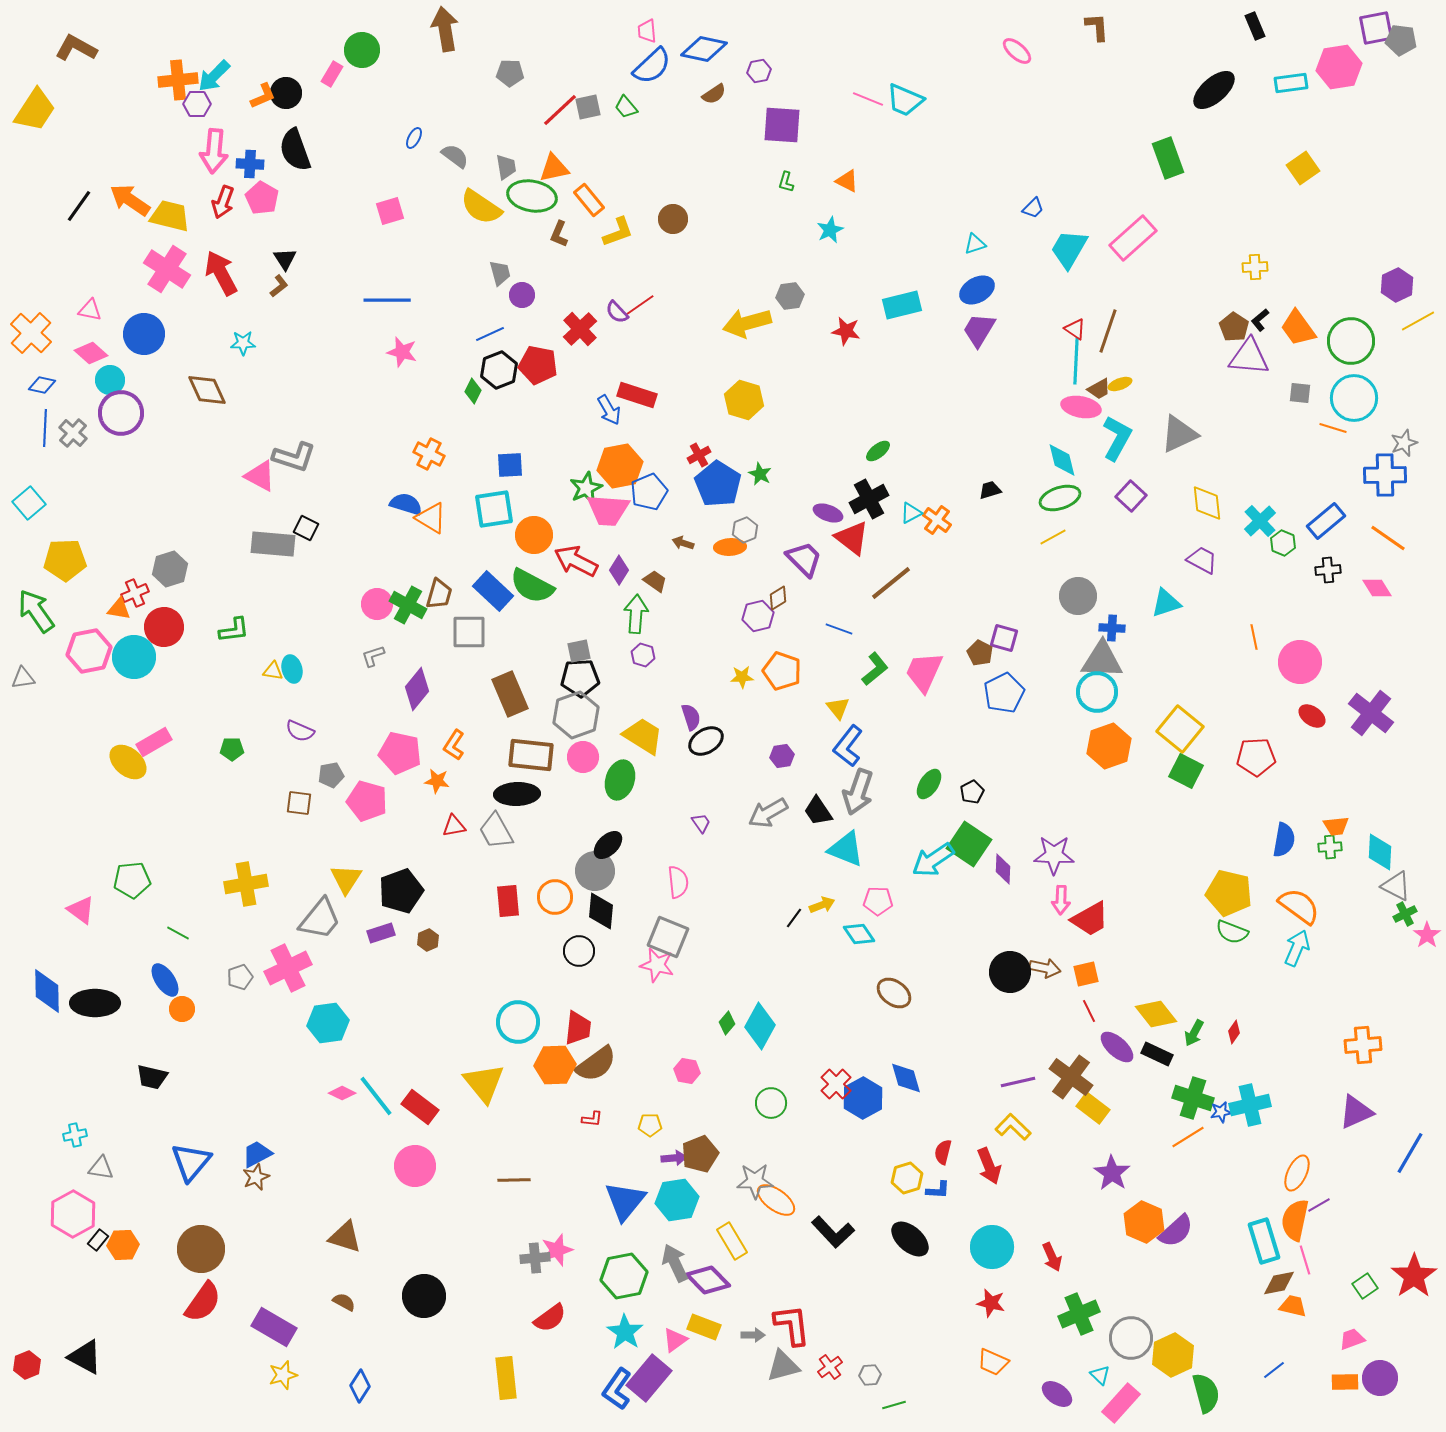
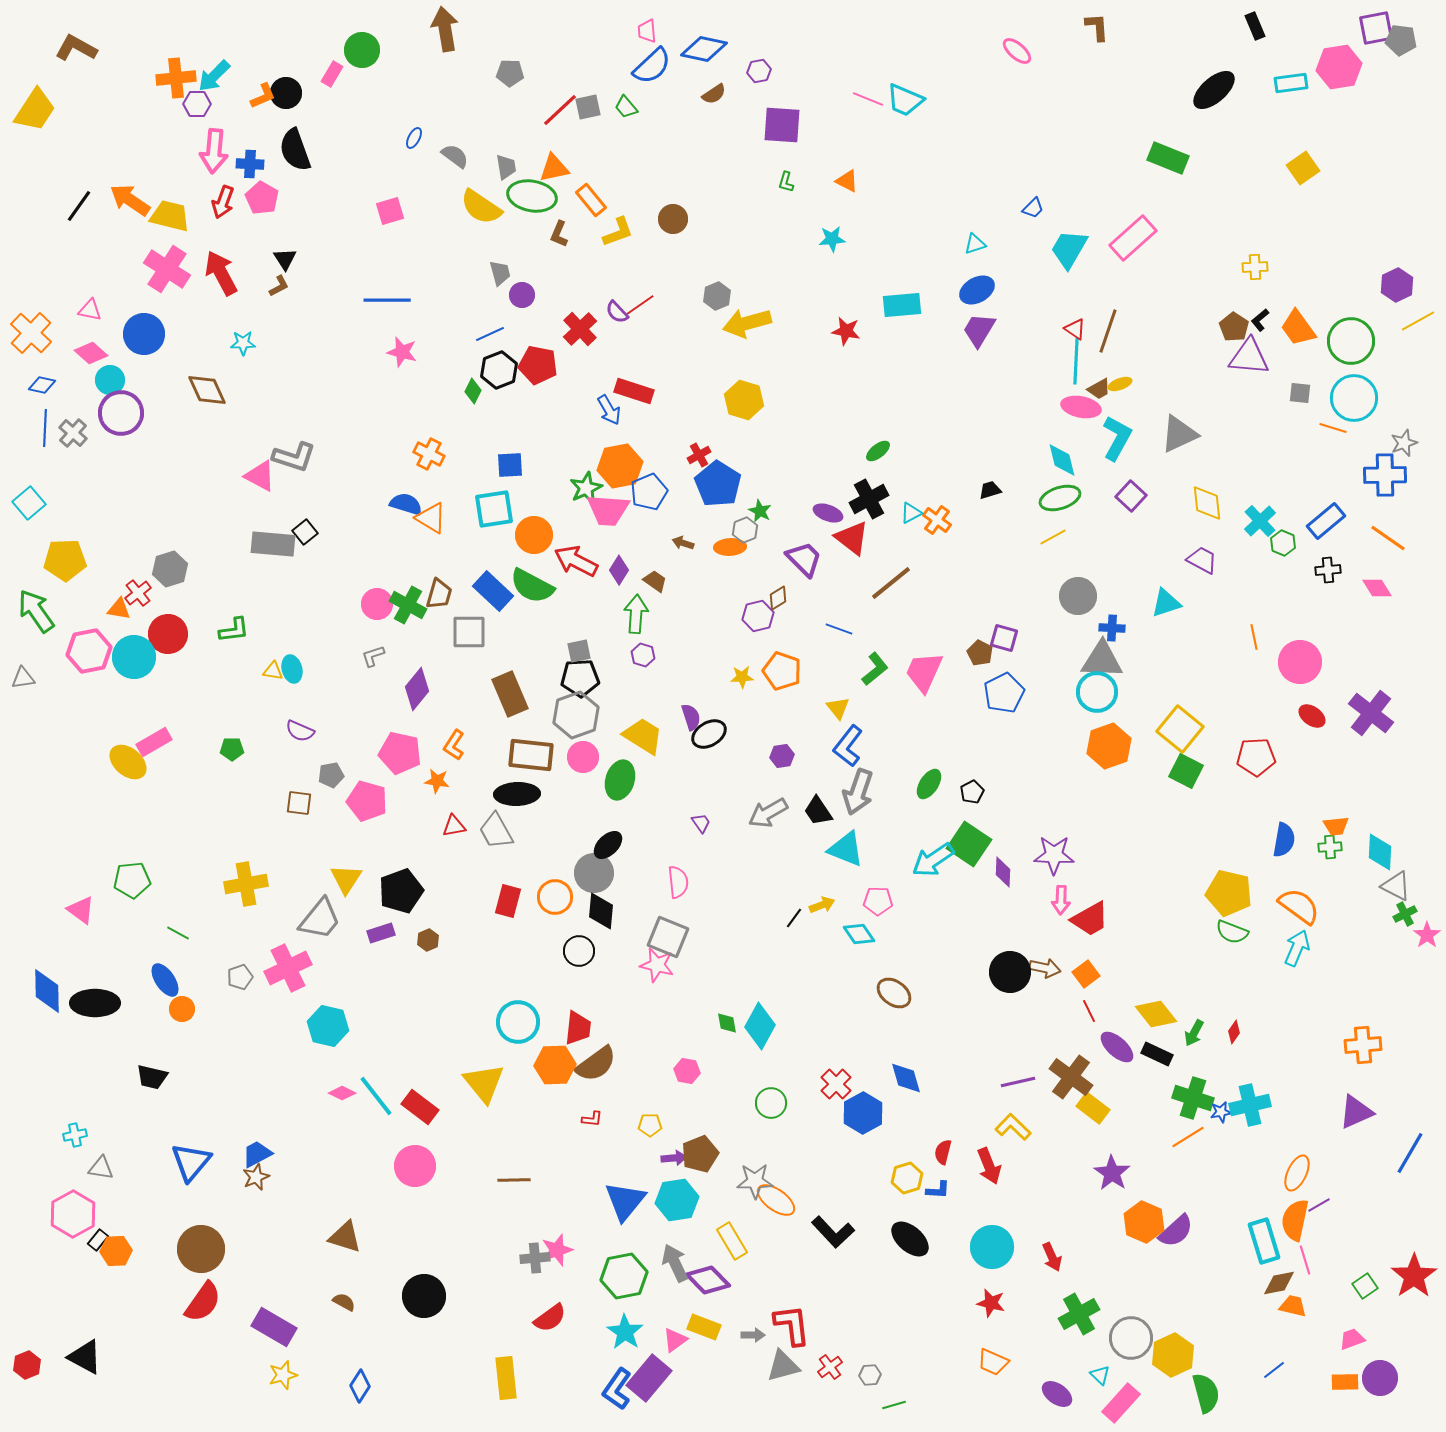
orange cross at (178, 80): moved 2 px left, 2 px up
green rectangle at (1168, 158): rotated 48 degrees counterclockwise
orange rectangle at (589, 200): moved 2 px right
cyan star at (830, 230): moved 2 px right, 9 px down; rotated 20 degrees clockwise
brown L-shape at (279, 286): rotated 10 degrees clockwise
gray hexagon at (790, 296): moved 73 px left; rotated 16 degrees counterclockwise
cyan rectangle at (902, 305): rotated 9 degrees clockwise
red rectangle at (637, 395): moved 3 px left, 4 px up
green star at (760, 474): moved 37 px down
black square at (306, 528): moved 1 px left, 4 px down; rotated 25 degrees clockwise
red cross at (135, 593): moved 3 px right; rotated 16 degrees counterclockwise
red circle at (164, 627): moved 4 px right, 7 px down
black ellipse at (706, 741): moved 3 px right, 7 px up
purple diamond at (1003, 869): moved 3 px down
gray circle at (595, 871): moved 1 px left, 2 px down
red rectangle at (508, 901): rotated 20 degrees clockwise
orange square at (1086, 974): rotated 24 degrees counterclockwise
cyan hexagon at (328, 1023): moved 3 px down; rotated 21 degrees clockwise
green diamond at (727, 1023): rotated 50 degrees counterclockwise
blue hexagon at (863, 1098): moved 15 px down
orange hexagon at (123, 1245): moved 7 px left, 6 px down
green cross at (1079, 1314): rotated 6 degrees counterclockwise
